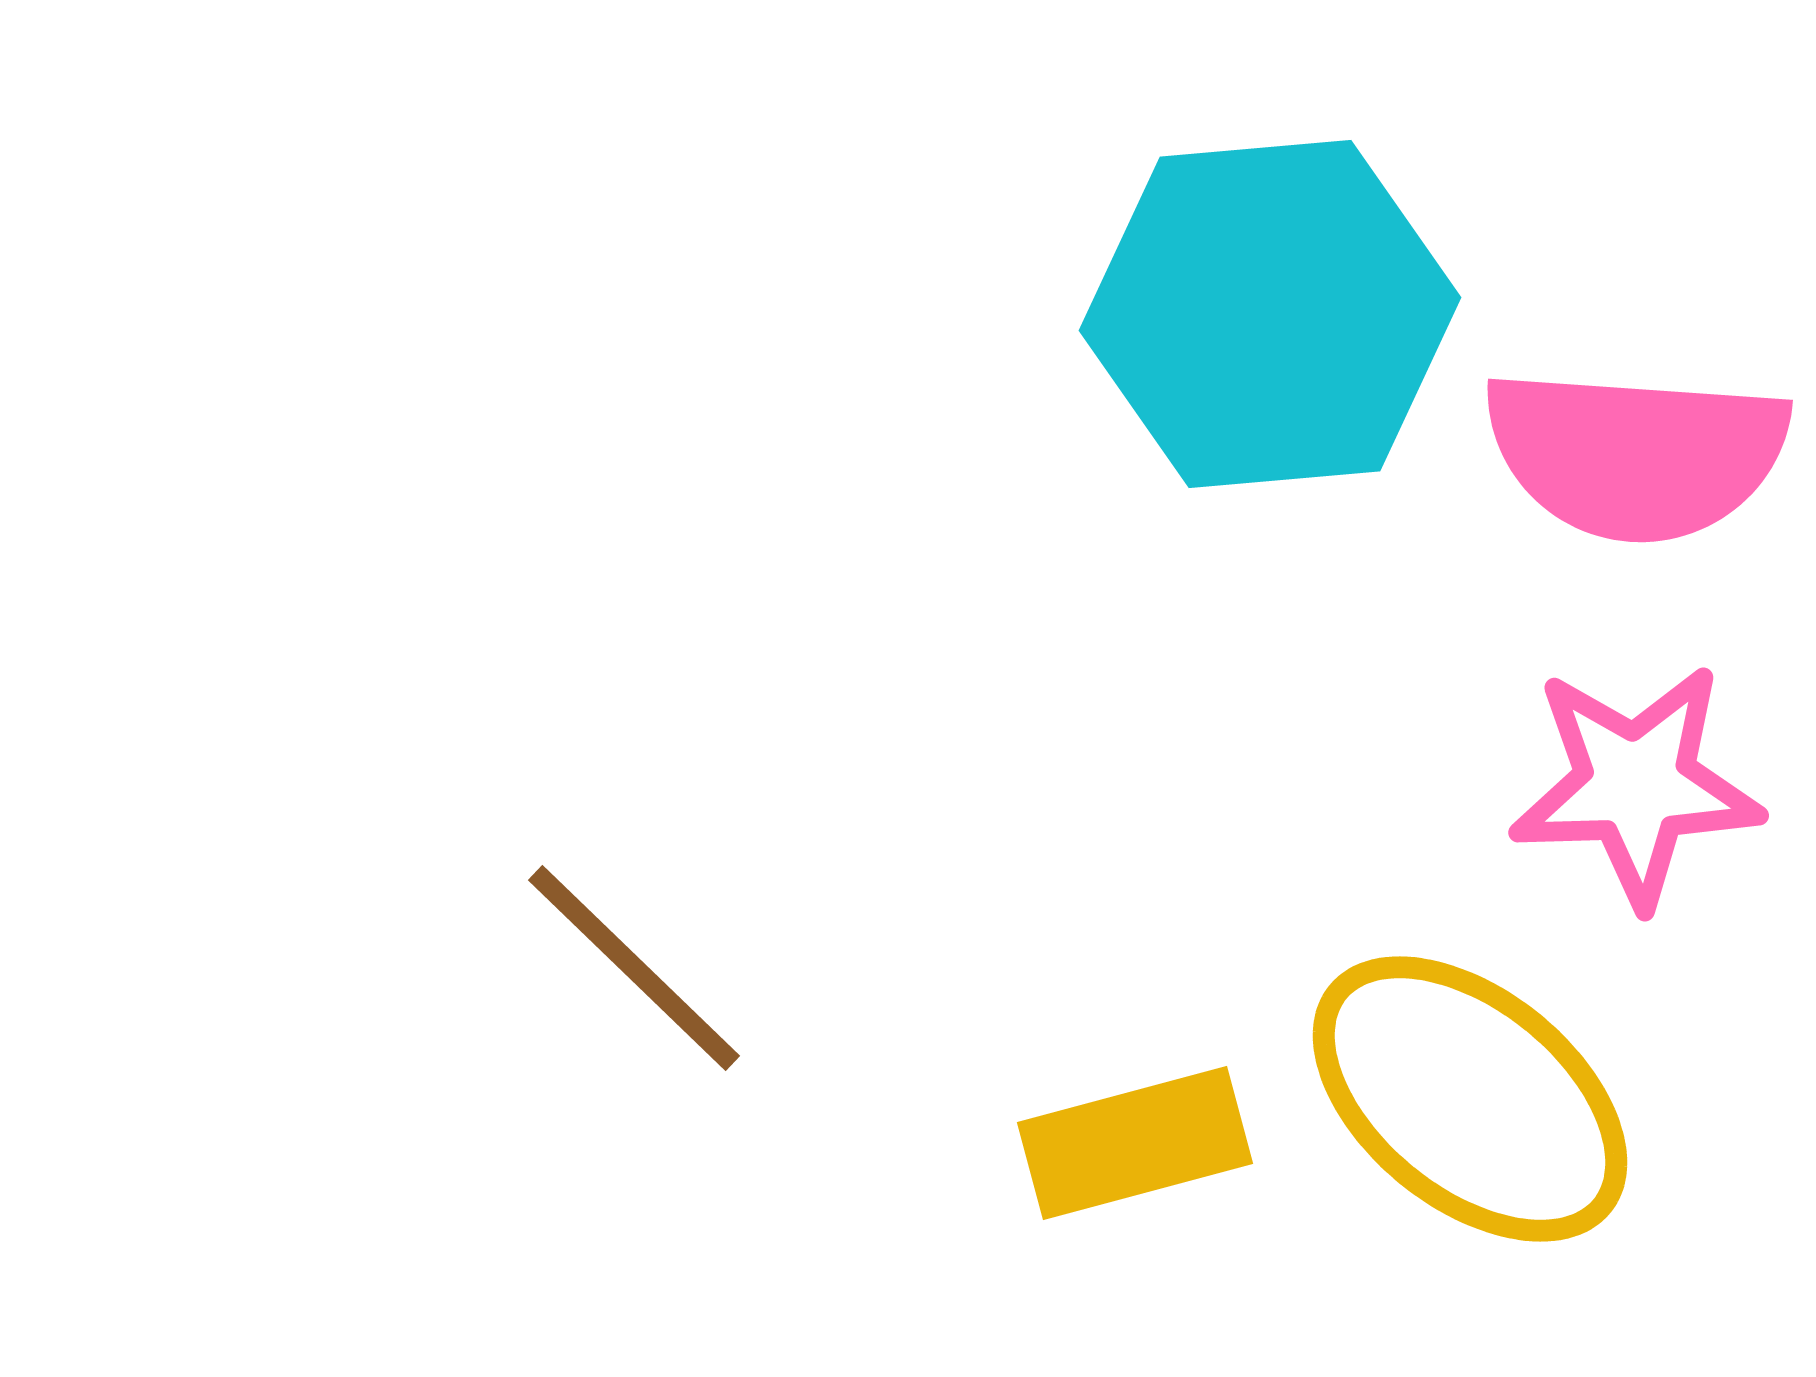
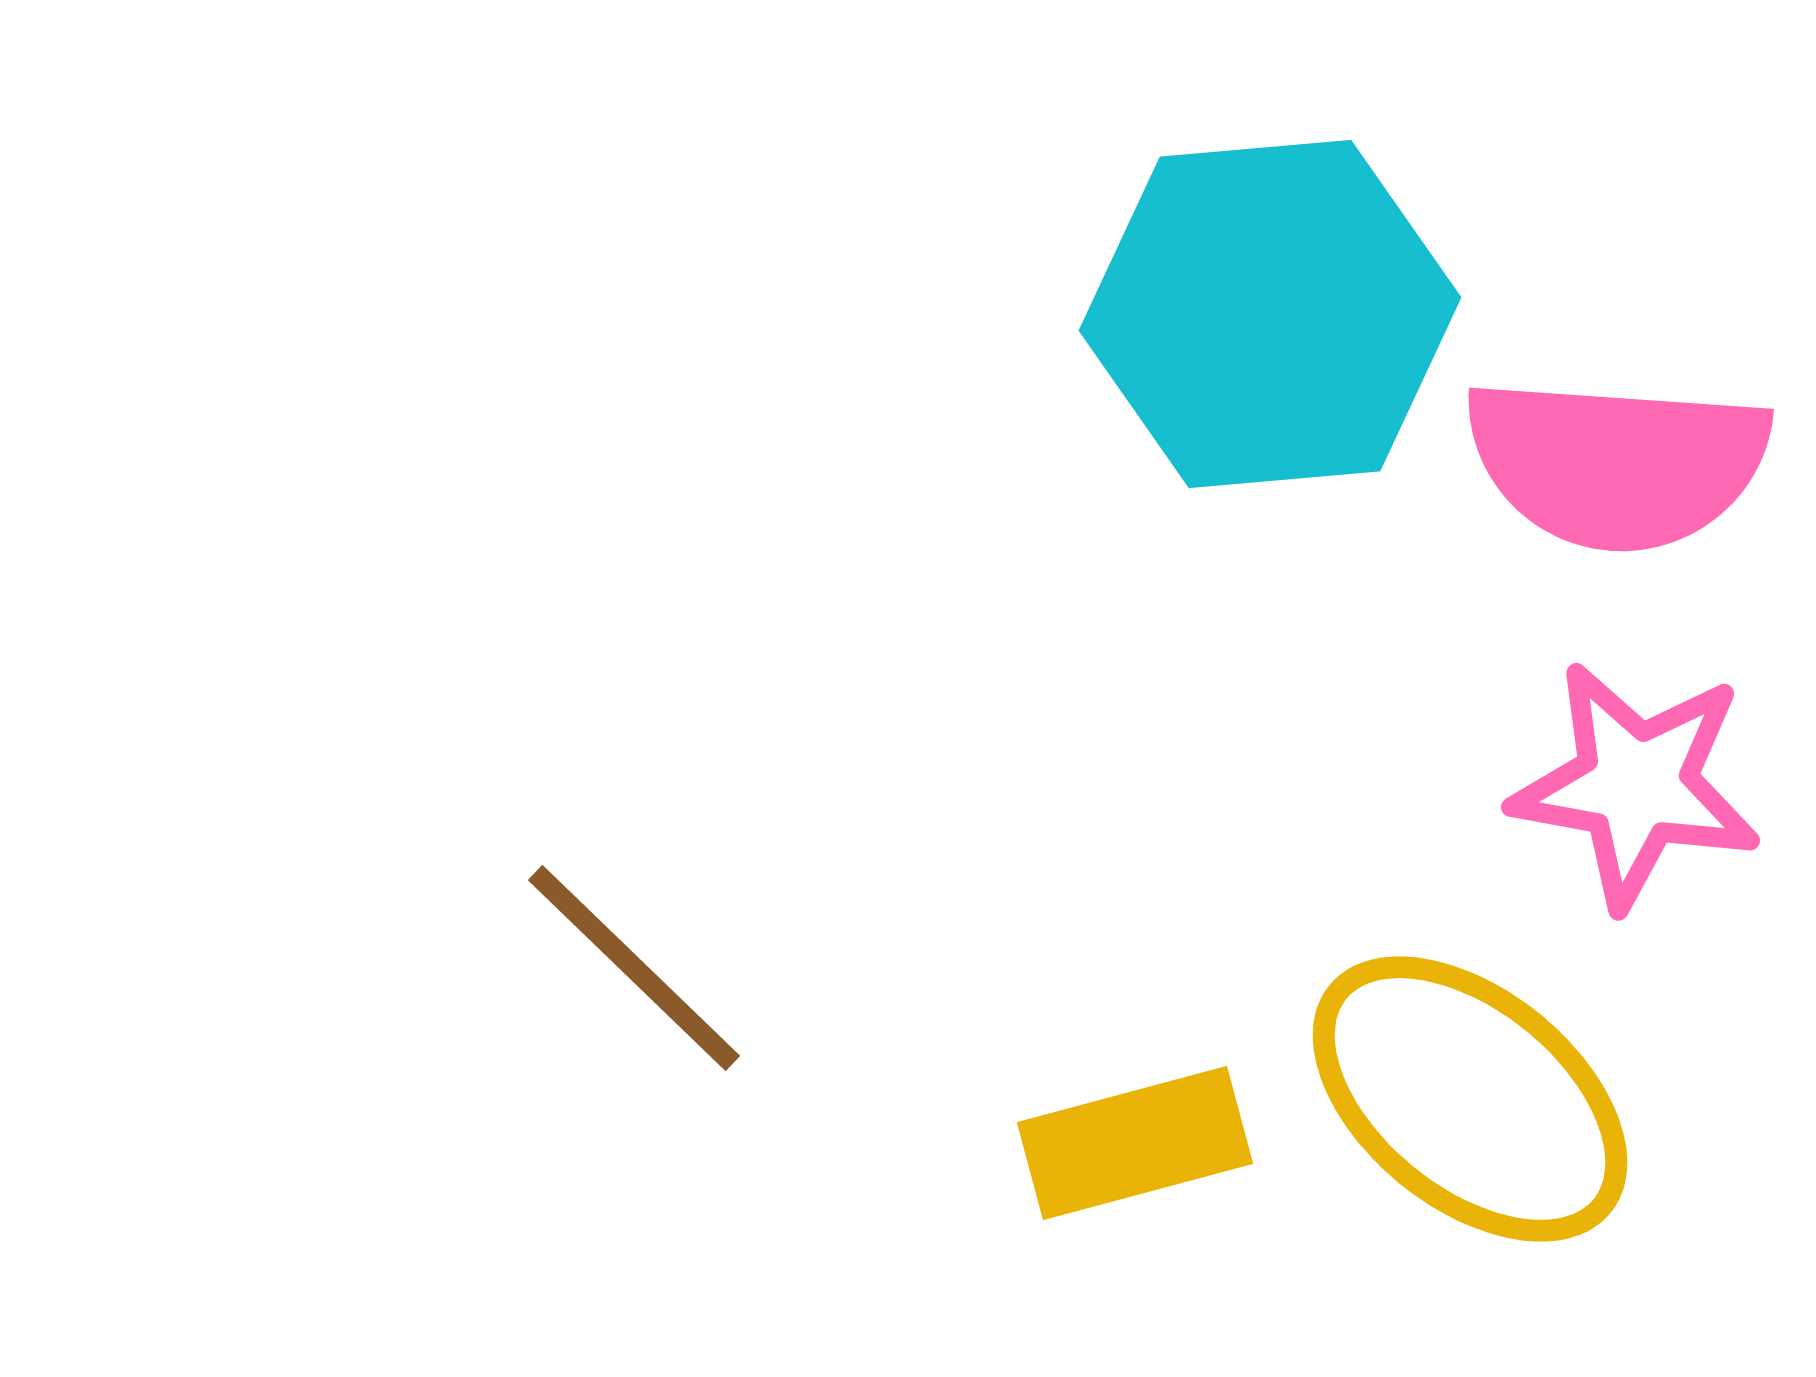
pink semicircle: moved 19 px left, 9 px down
pink star: rotated 12 degrees clockwise
